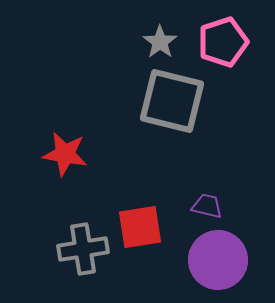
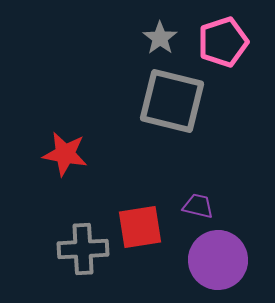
gray star: moved 4 px up
purple trapezoid: moved 9 px left
gray cross: rotated 6 degrees clockwise
